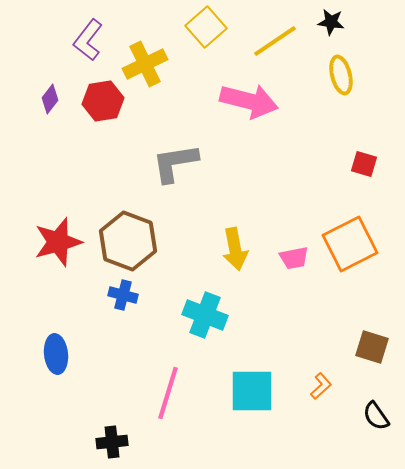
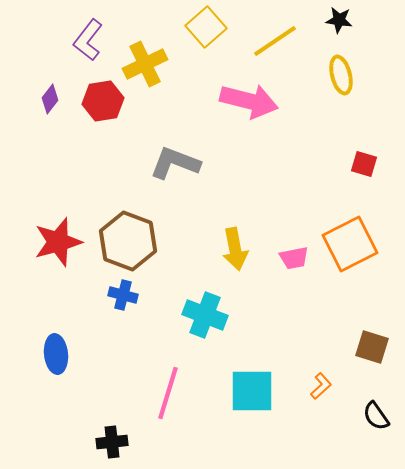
black star: moved 8 px right, 2 px up
gray L-shape: rotated 30 degrees clockwise
